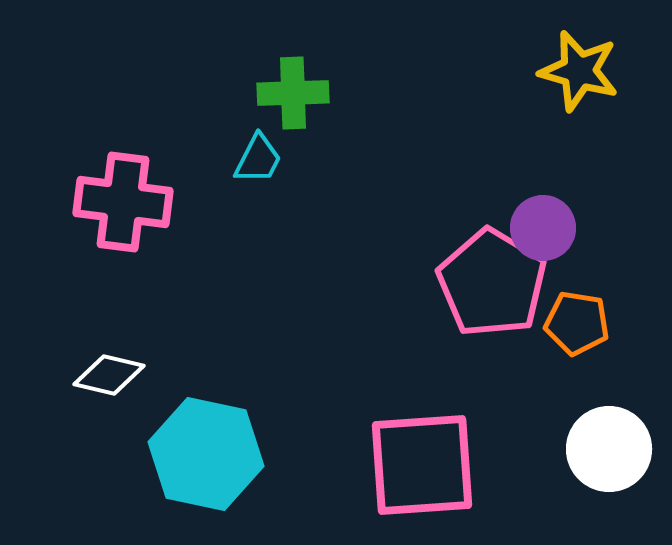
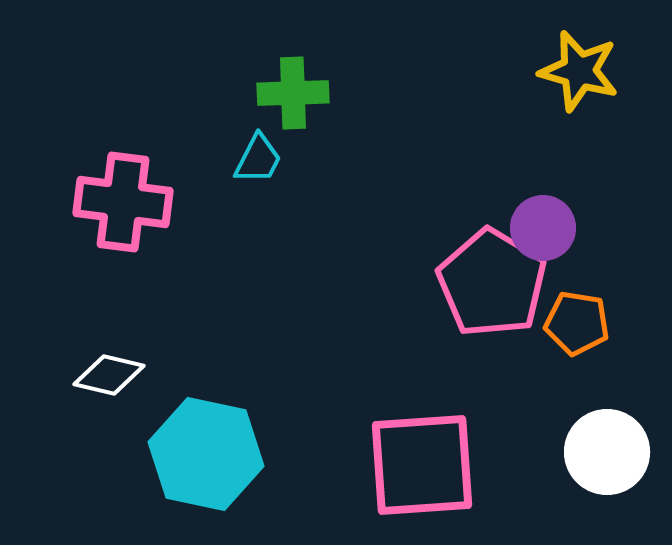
white circle: moved 2 px left, 3 px down
